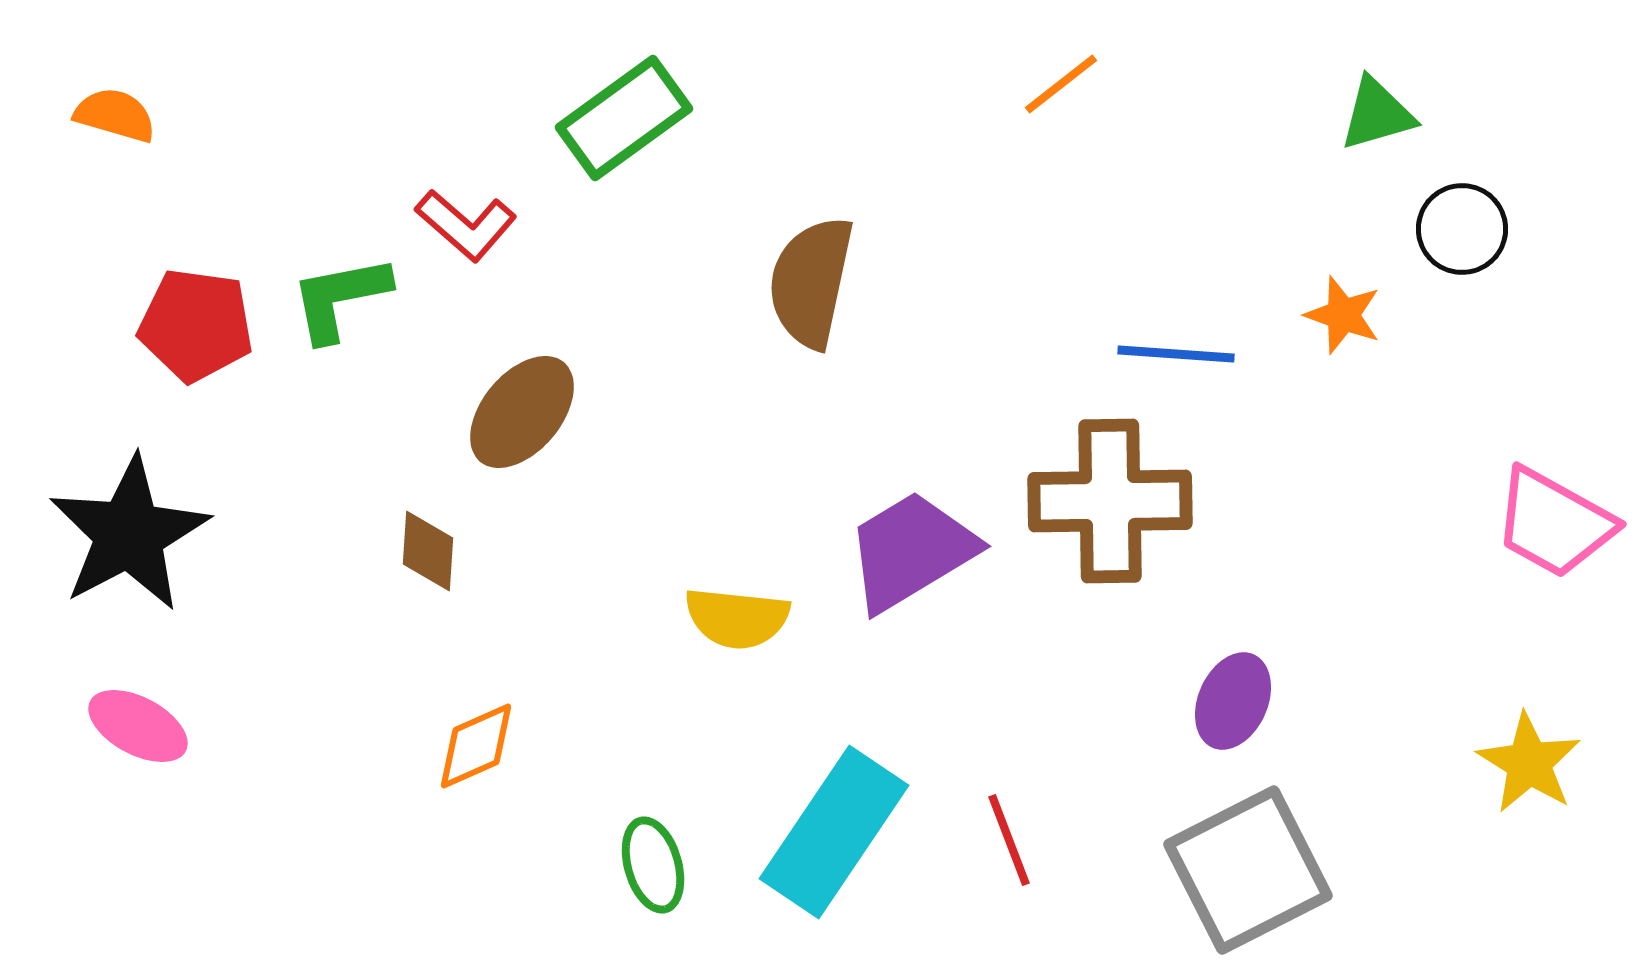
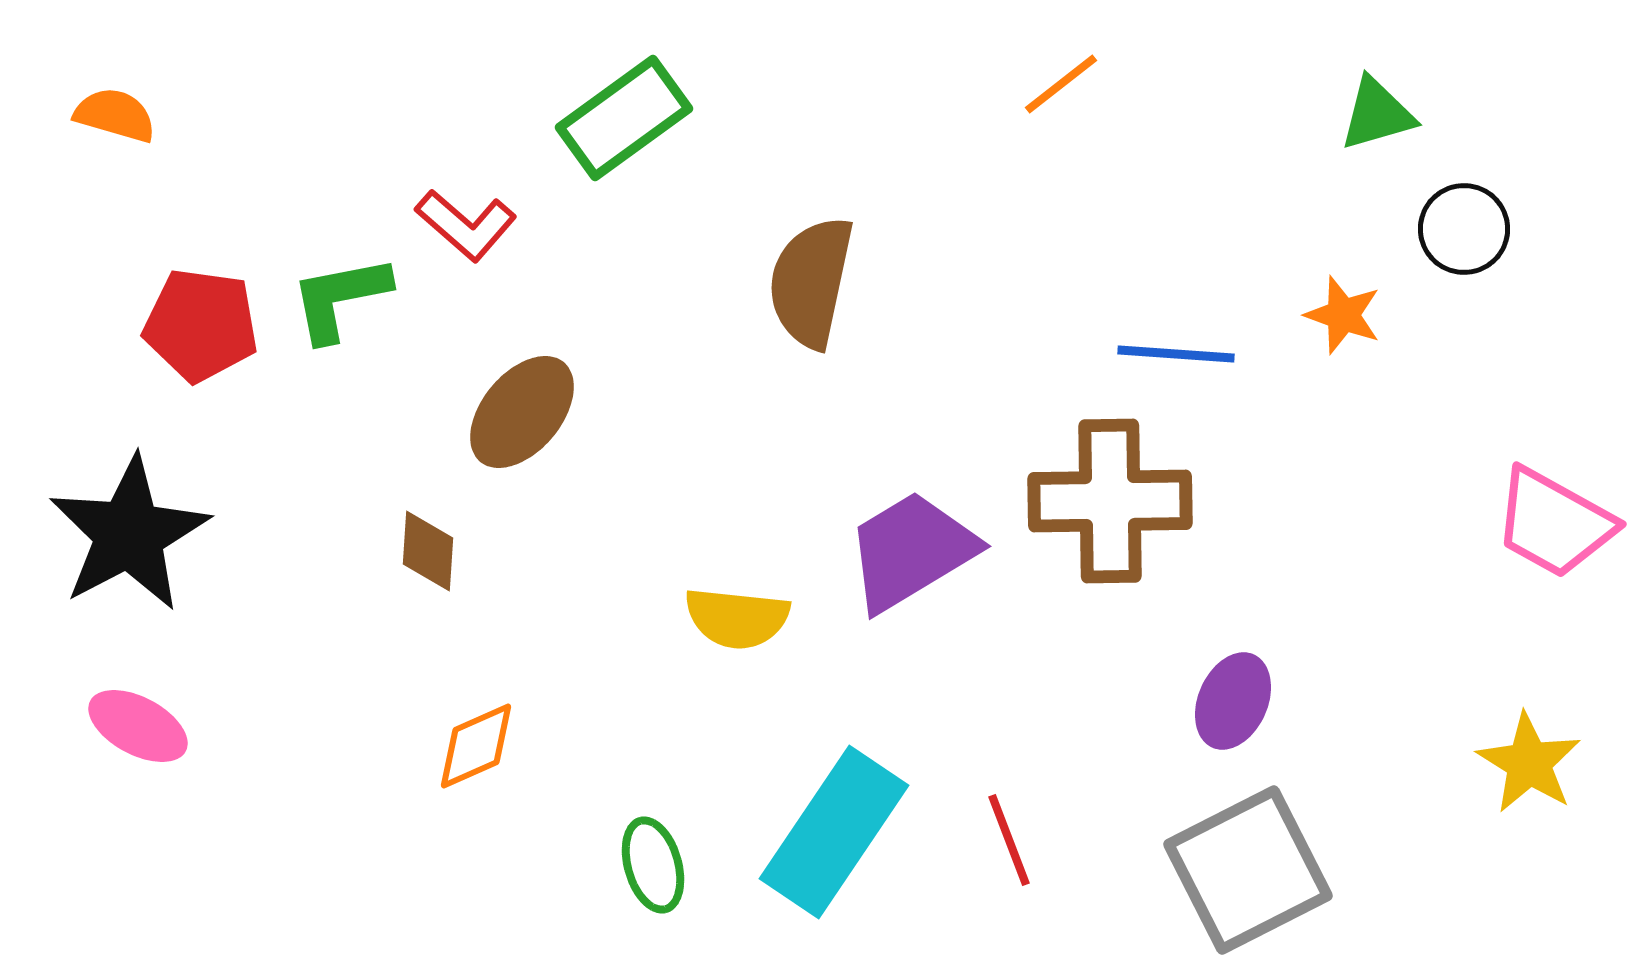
black circle: moved 2 px right
red pentagon: moved 5 px right
